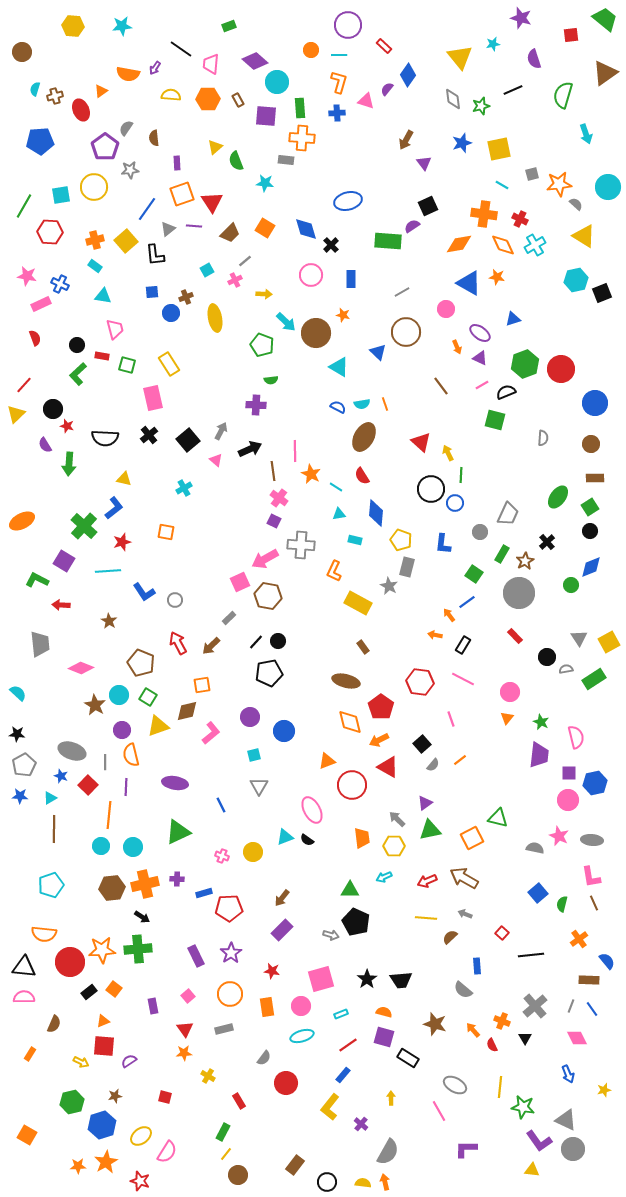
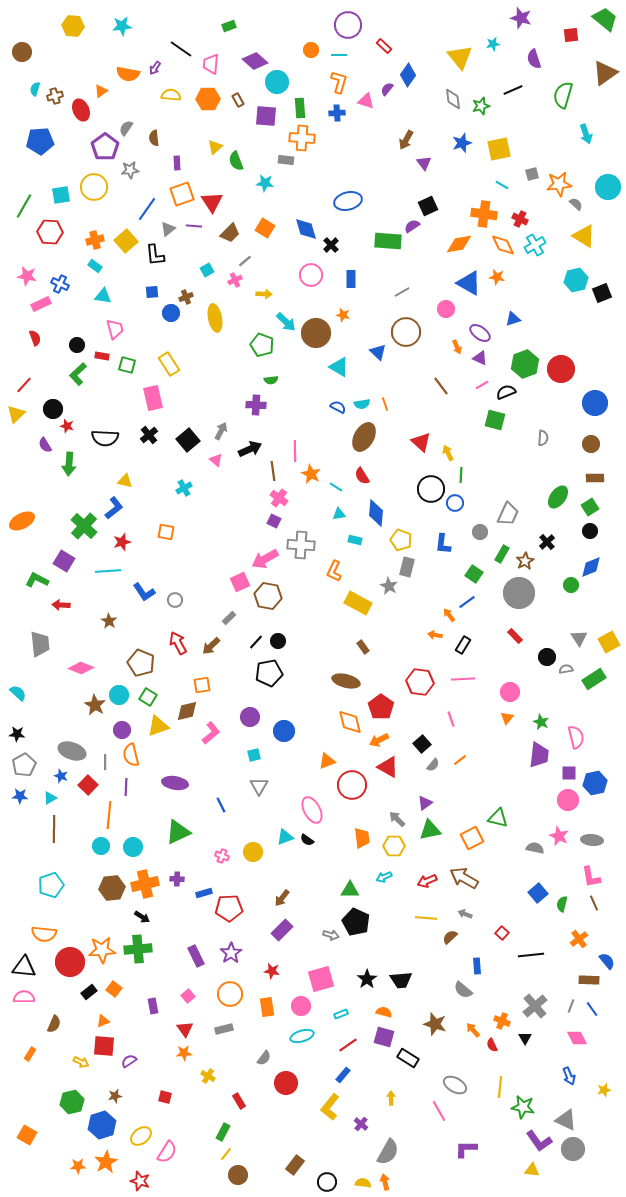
yellow triangle at (124, 479): moved 1 px right, 2 px down
pink line at (463, 679): rotated 30 degrees counterclockwise
blue arrow at (568, 1074): moved 1 px right, 2 px down
